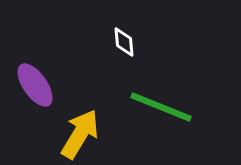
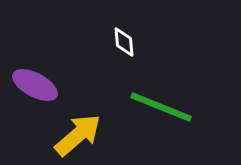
purple ellipse: rotated 27 degrees counterclockwise
yellow arrow: moved 2 px left, 1 px down; rotated 18 degrees clockwise
